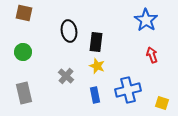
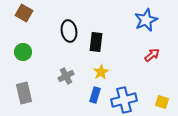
brown square: rotated 18 degrees clockwise
blue star: rotated 15 degrees clockwise
red arrow: rotated 70 degrees clockwise
yellow star: moved 4 px right, 6 px down; rotated 21 degrees clockwise
gray cross: rotated 21 degrees clockwise
blue cross: moved 4 px left, 10 px down
blue rectangle: rotated 28 degrees clockwise
yellow square: moved 1 px up
